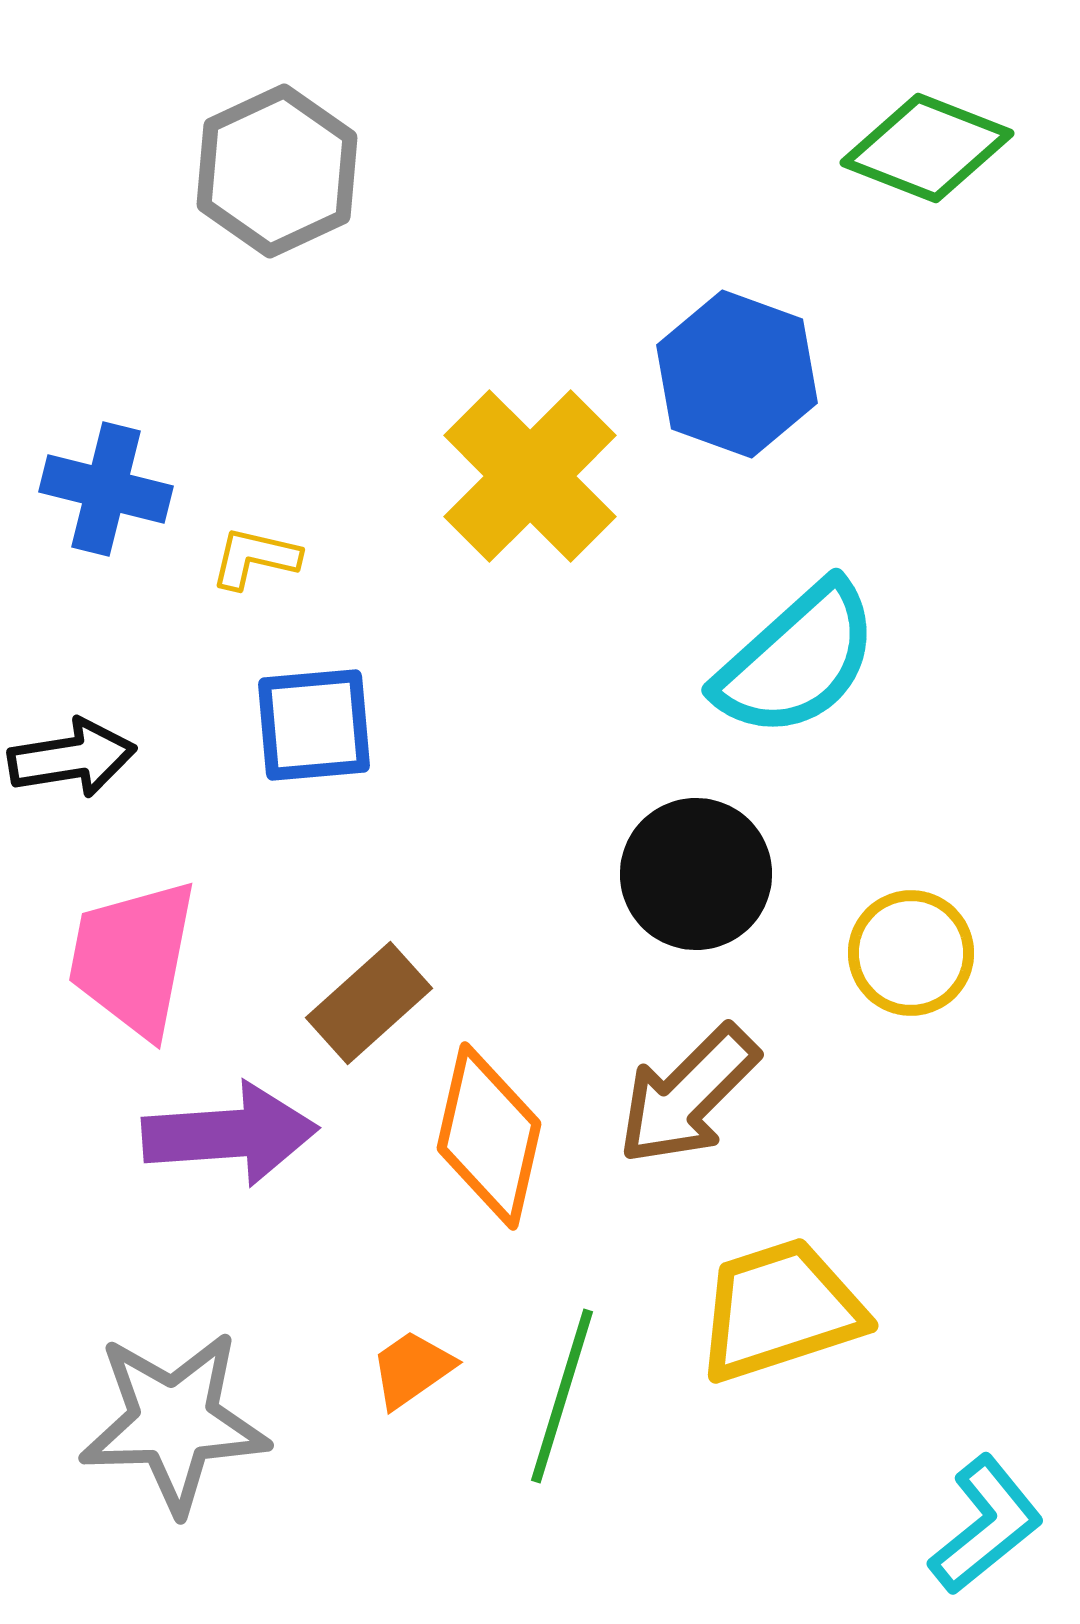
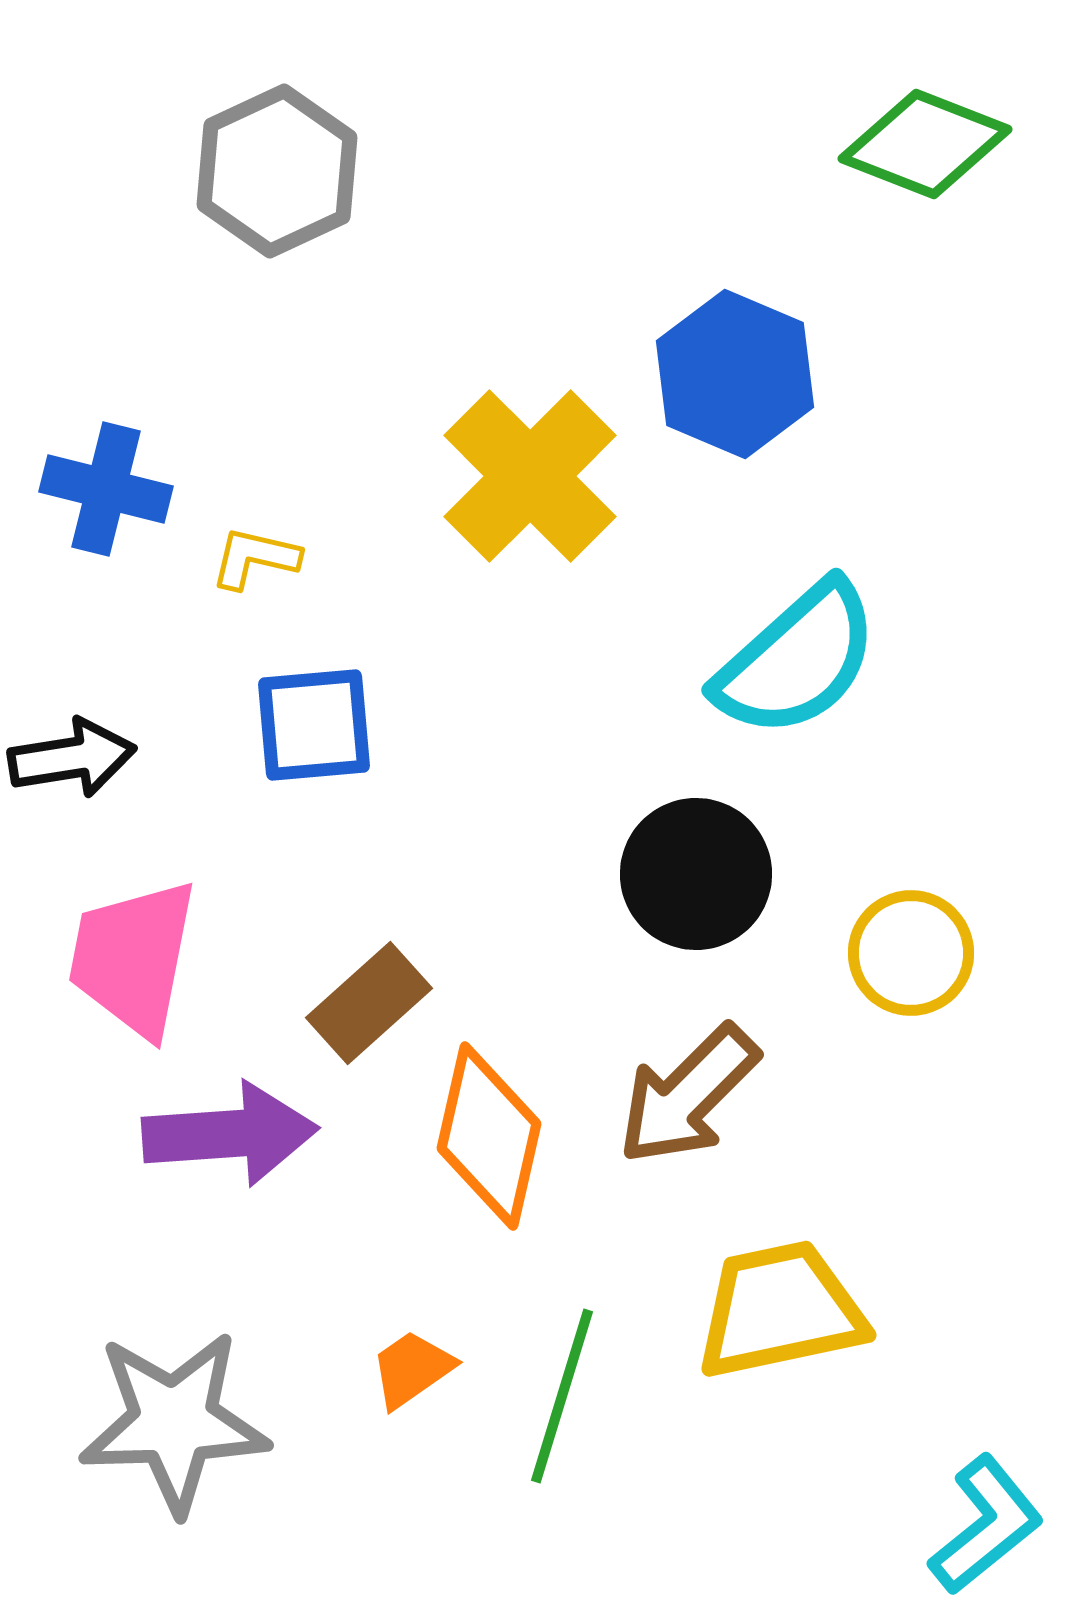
green diamond: moved 2 px left, 4 px up
blue hexagon: moved 2 px left; rotated 3 degrees clockwise
yellow trapezoid: rotated 6 degrees clockwise
